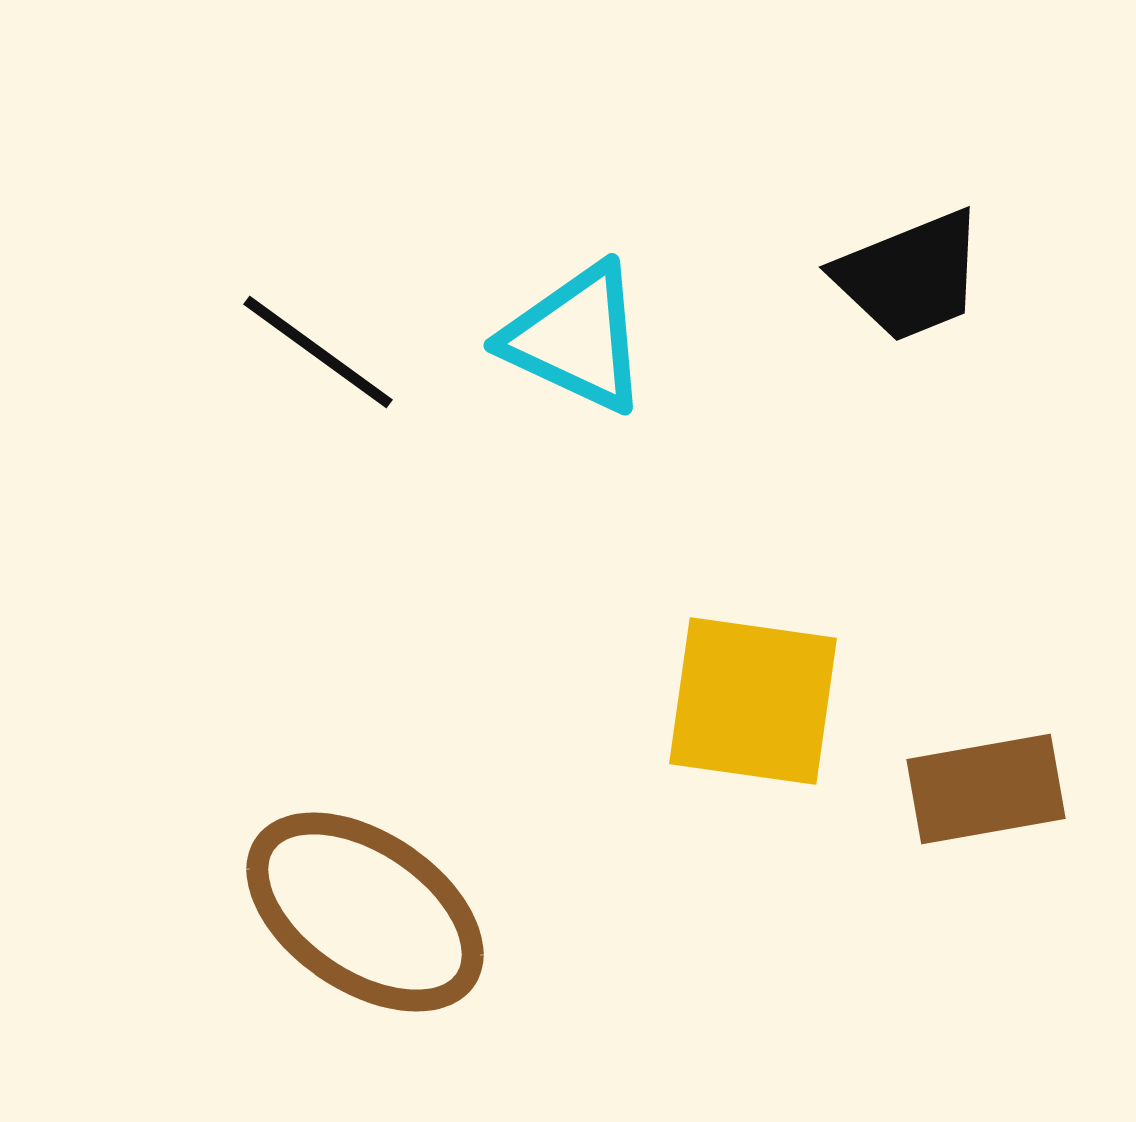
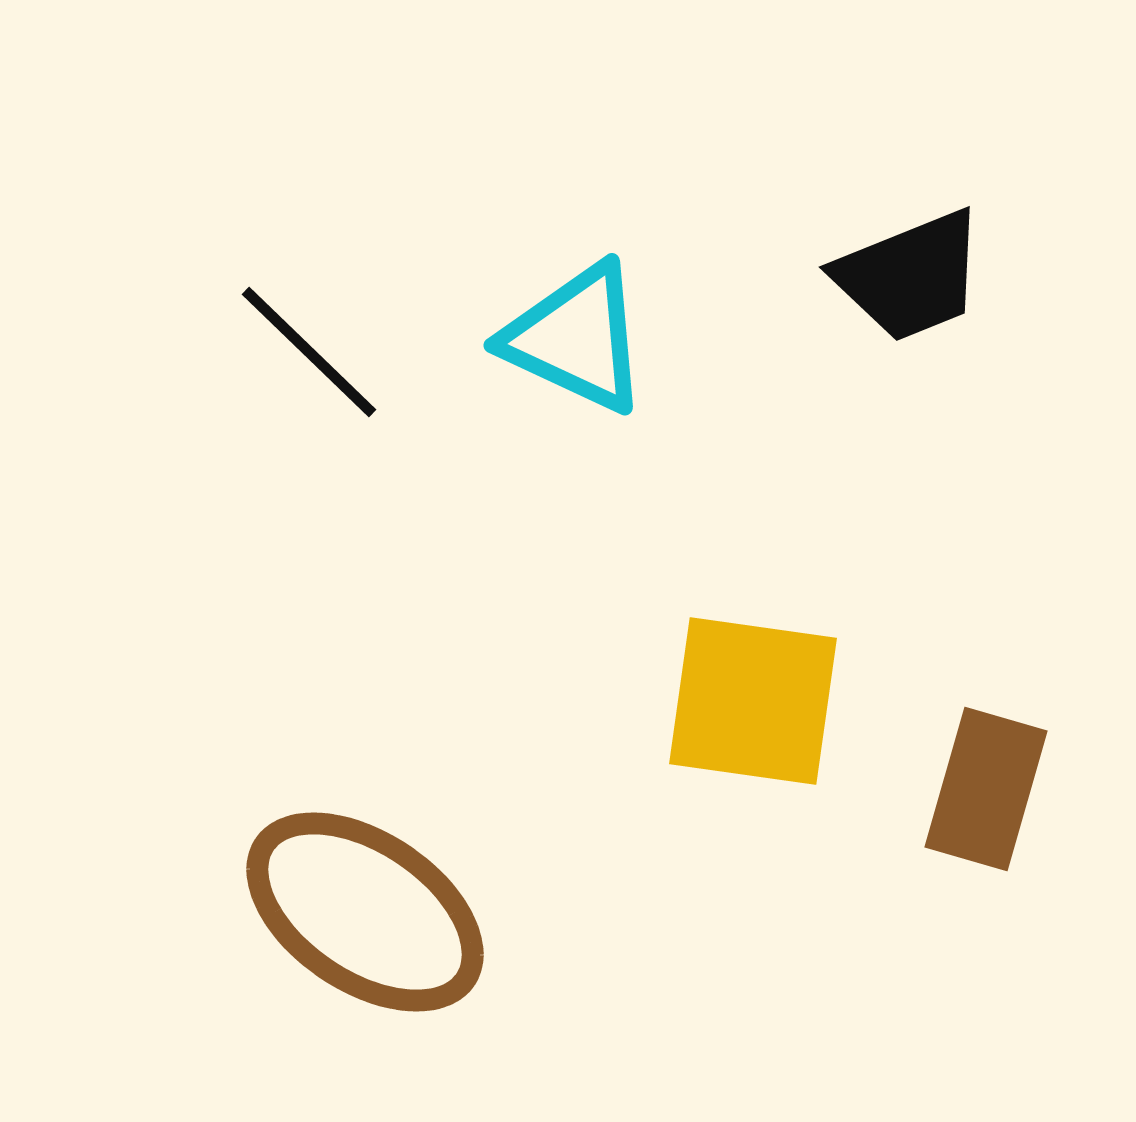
black line: moved 9 px left; rotated 8 degrees clockwise
brown rectangle: rotated 64 degrees counterclockwise
